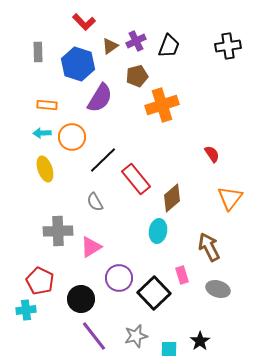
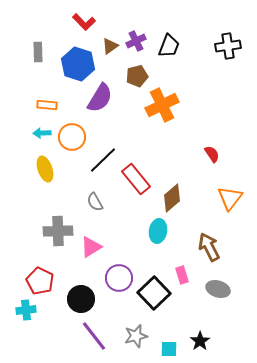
orange cross: rotated 8 degrees counterclockwise
